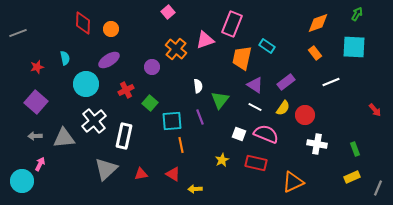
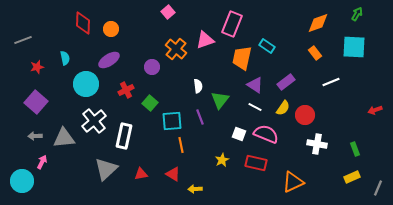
gray line at (18, 33): moved 5 px right, 7 px down
red arrow at (375, 110): rotated 112 degrees clockwise
pink arrow at (40, 164): moved 2 px right, 2 px up
